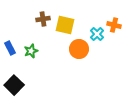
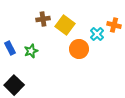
yellow square: rotated 24 degrees clockwise
